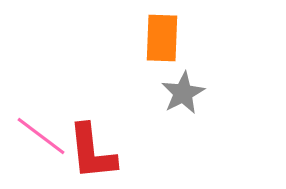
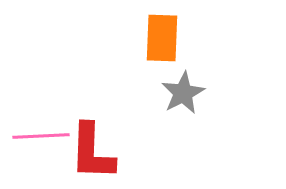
pink line: rotated 40 degrees counterclockwise
red L-shape: rotated 8 degrees clockwise
